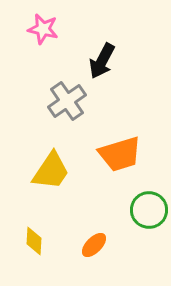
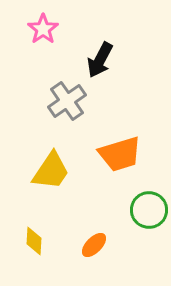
pink star: rotated 24 degrees clockwise
black arrow: moved 2 px left, 1 px up
